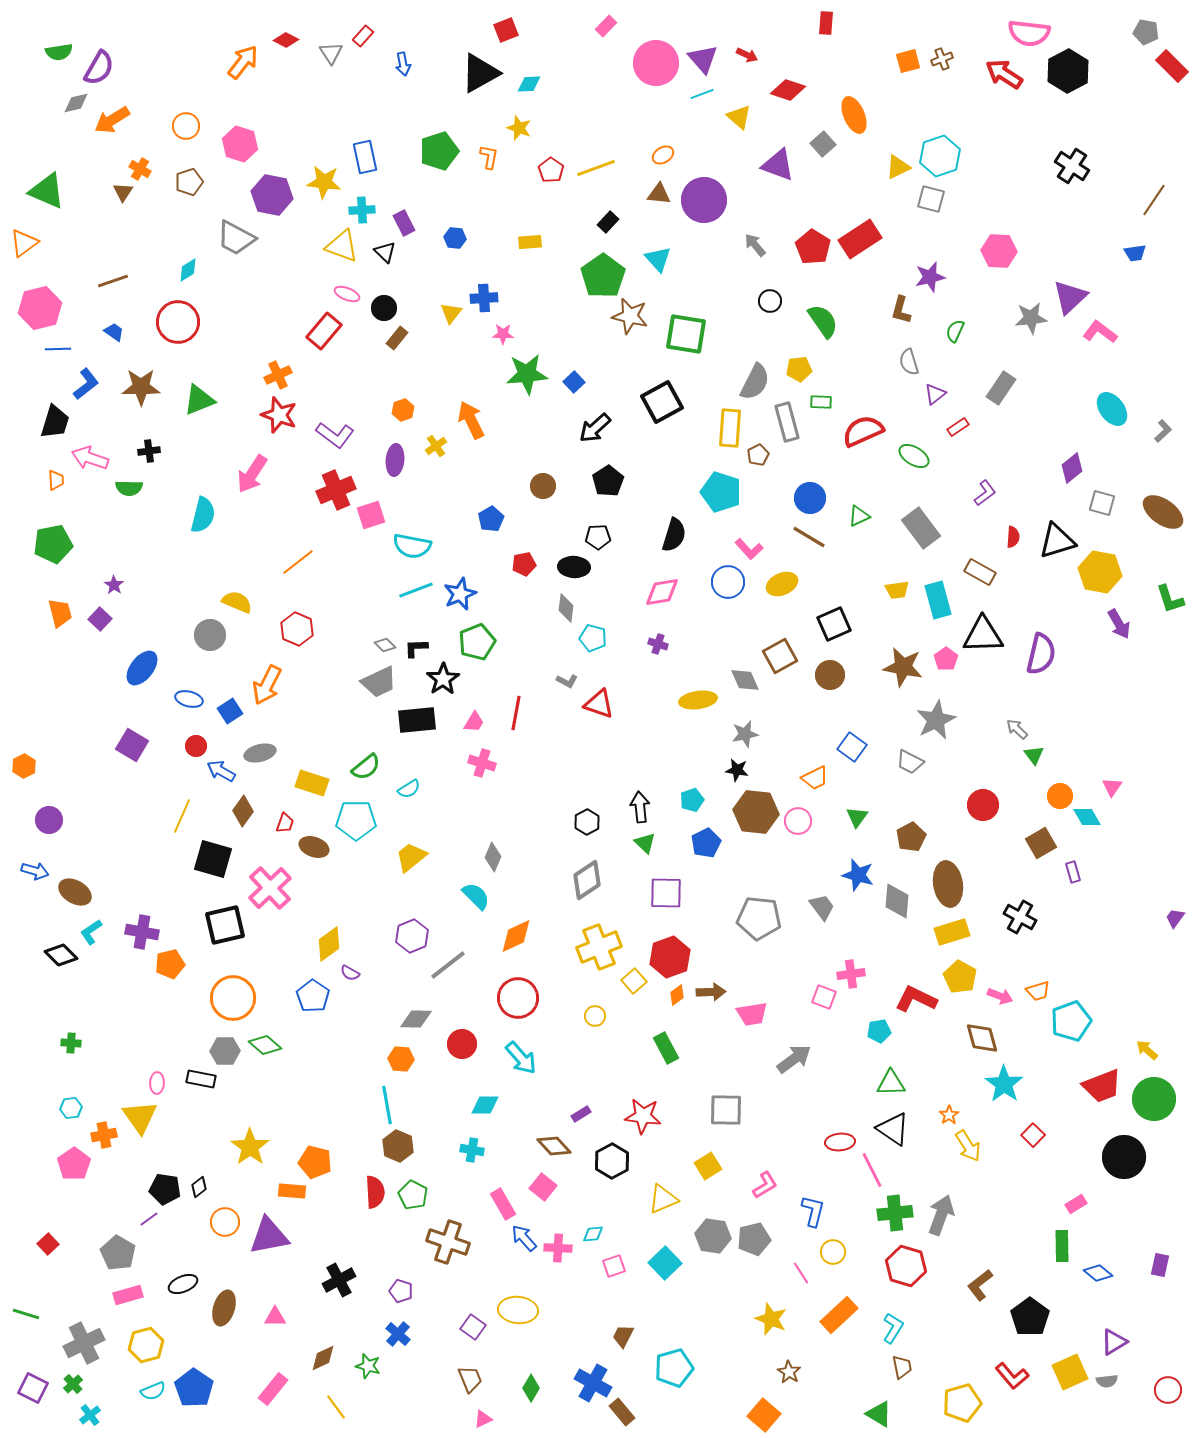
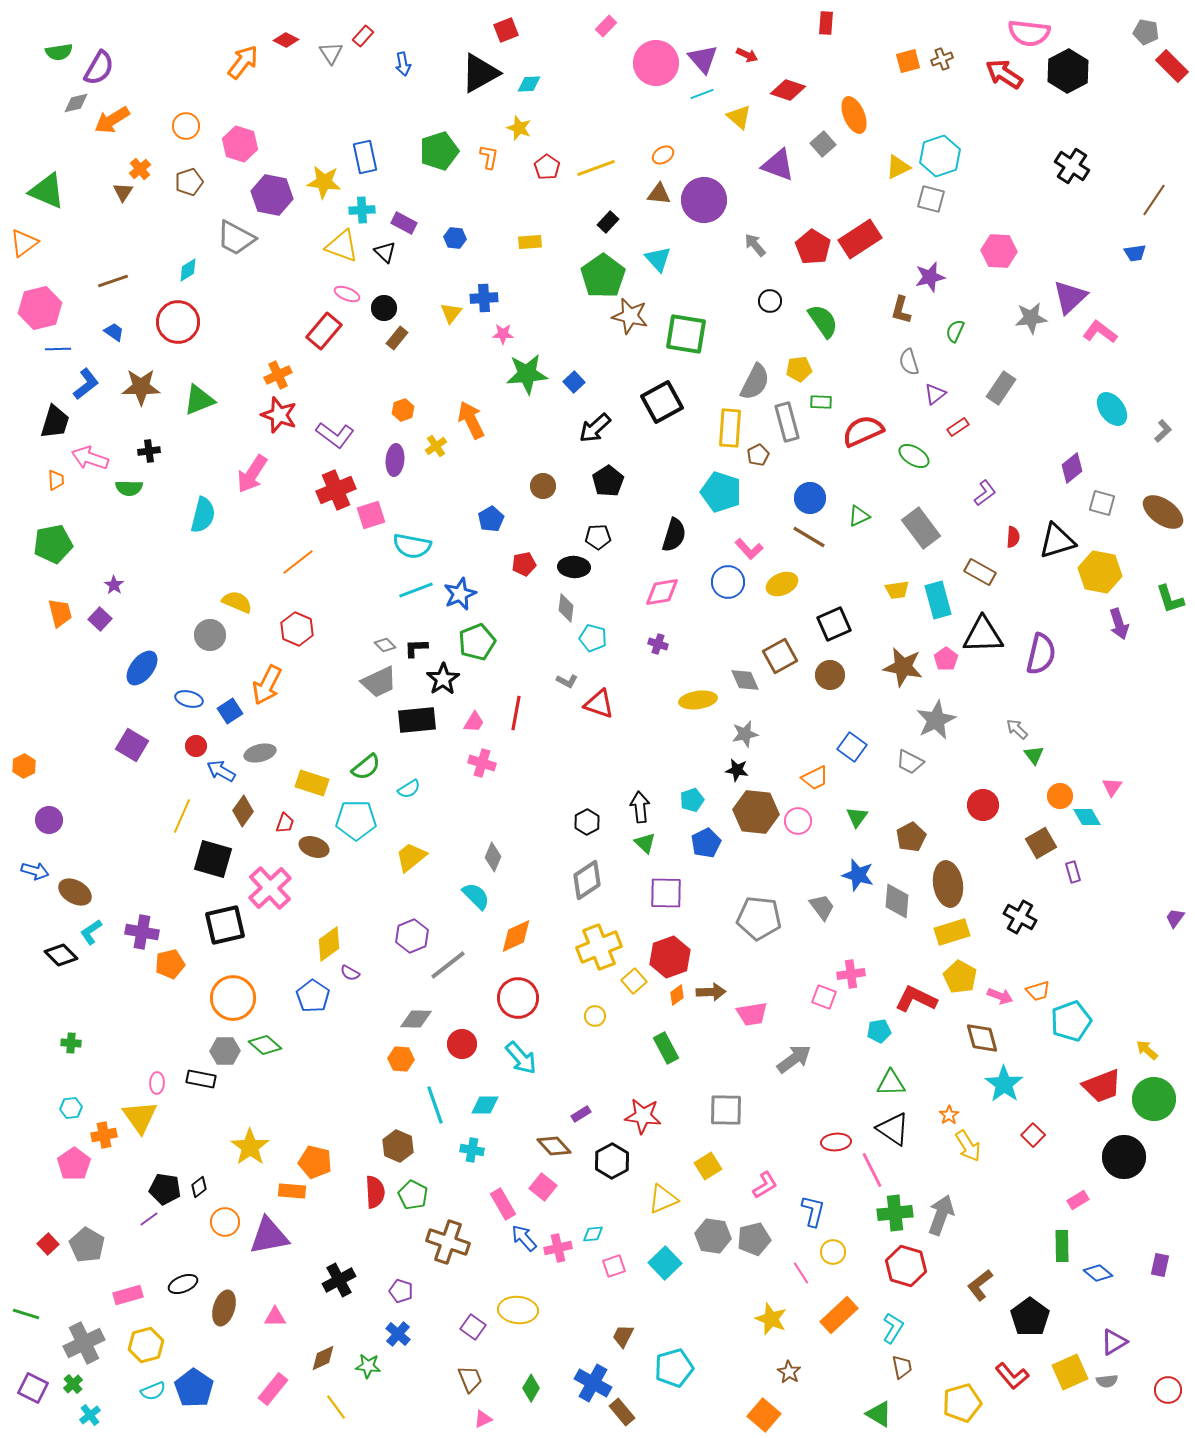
orange cross at (140, 169): rotated 20 degrees clockwise
red pentagon at (551, 170): moved 4 px left, 3 px up
purple rectangle at (404, 223): rotated 35 degrees counterclockwise
purple arrow at (1119, 624): rotated 12 degrees clockwise
cyan line at (387, 1105): moved 48 px right; rotated 9 degrees counterclockwise
red ellipse at (840, 1142): moved 4 px left
pink rectangle at (1076, 1204): moved 2 px right, 4 px up
pink cross at (558, 1248): rotated 16 degrees counterclockwise
gray pentagon at (118, 1253): moved 31 px left, 8 px up
green star at (368, 1366): rotated 10 degrees counterclockwise
